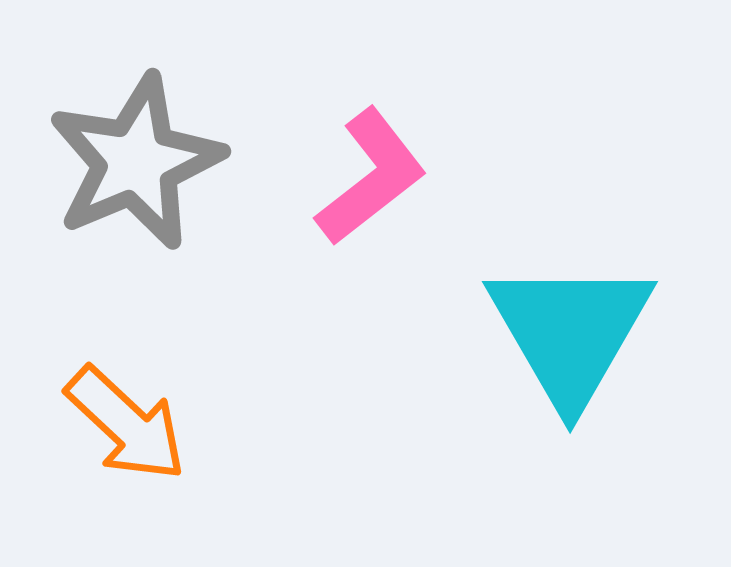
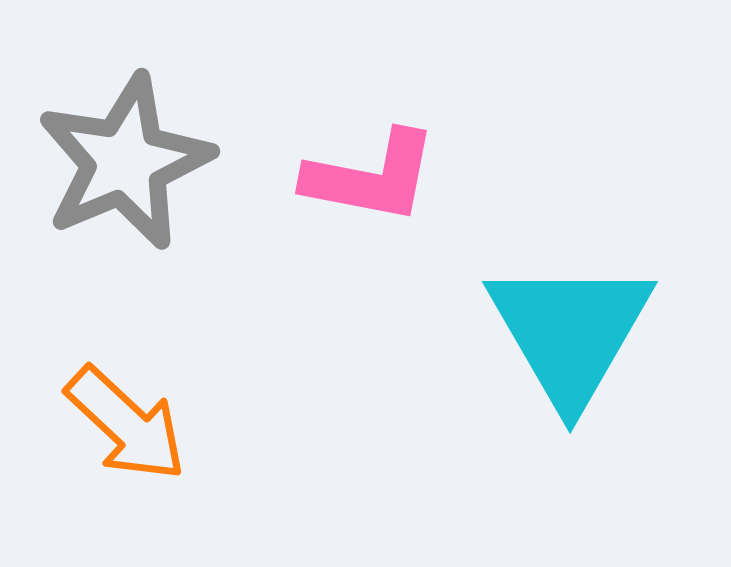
gray star: moved 11 px left
pink L-shape: rotated 49 degrees clockwise
